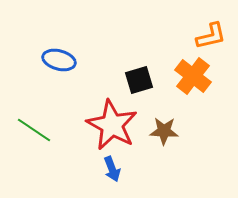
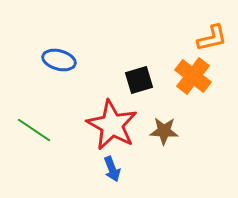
orange L-shape: moved 1 px right, 2 px down
